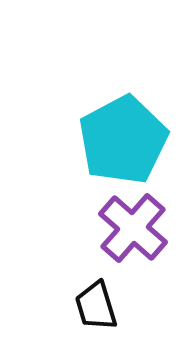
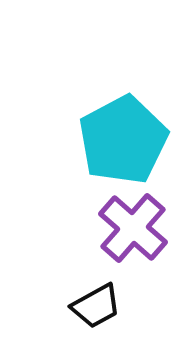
black trapezoid: rotated 102 degrees counterclockwise
